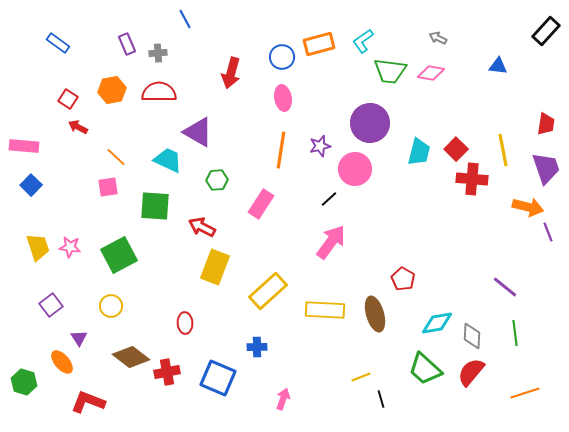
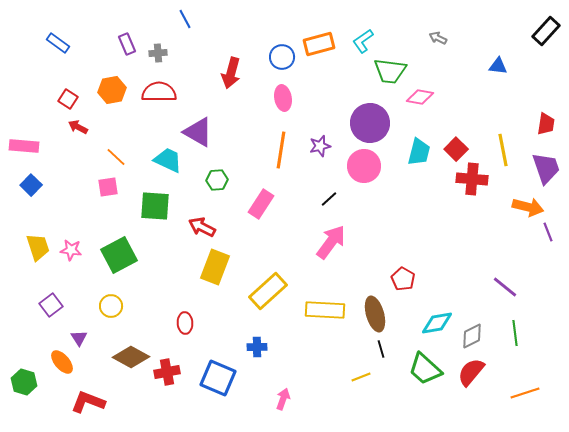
pink diamond at (431, 73): moved 11 px left, 24 px down
pink circle at (355, 169): moved 9 px right, 3 px up
pink star at (70, 247): moved 1 px right, 3 px down
gray diamond at (472, 336): rotated 60 degrees clockwise
brown diamond at (131, 357): rotated 9 degrees counterclockwise
black line at (381, 399): moved 50 px up
